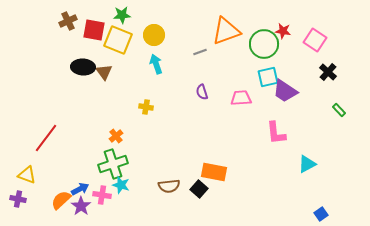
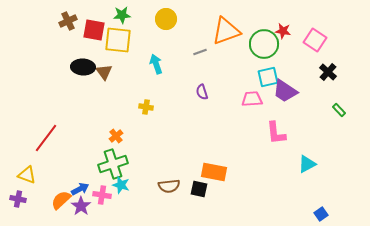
yellow circle: moved 12 px right, 16 px up
yellow square: rotated 16 degrees counterclockwise
pink trapezoid: moved 11 px right, 1 px down
black square: rotated 30 degrees counterclockwise
